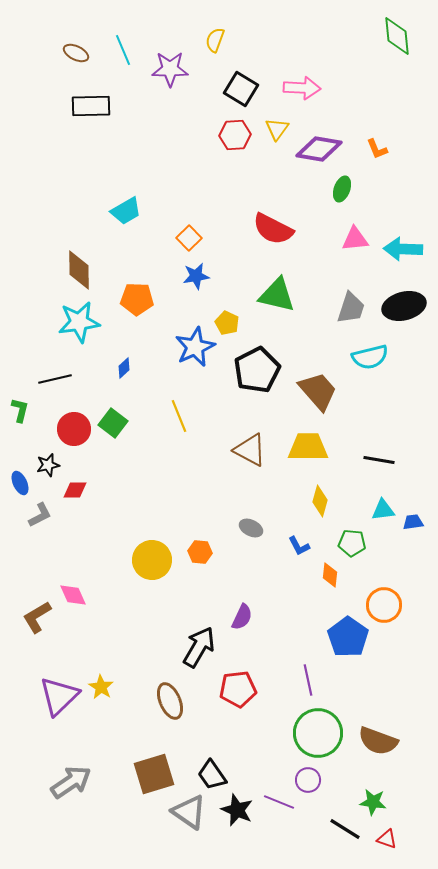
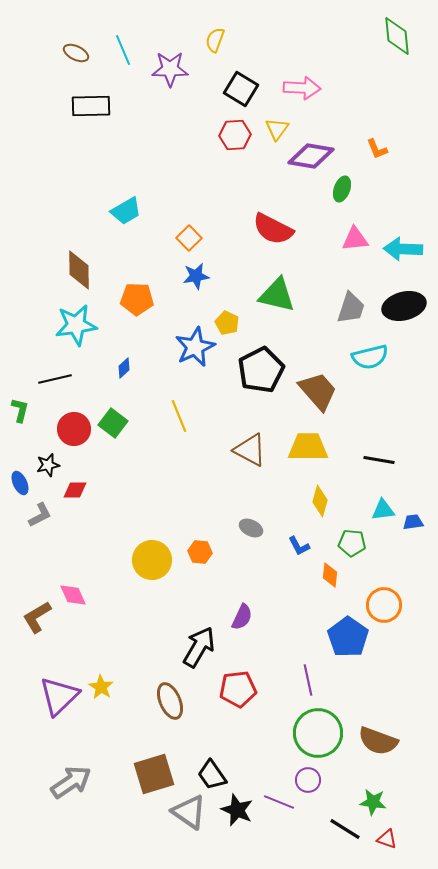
purple diamond at (319, 149): moved 8 px left, 7 px down
cyan star at (79, 322): moved 3 px left, 3 px down
black pentagon at (257, 370): moved 4 px right
